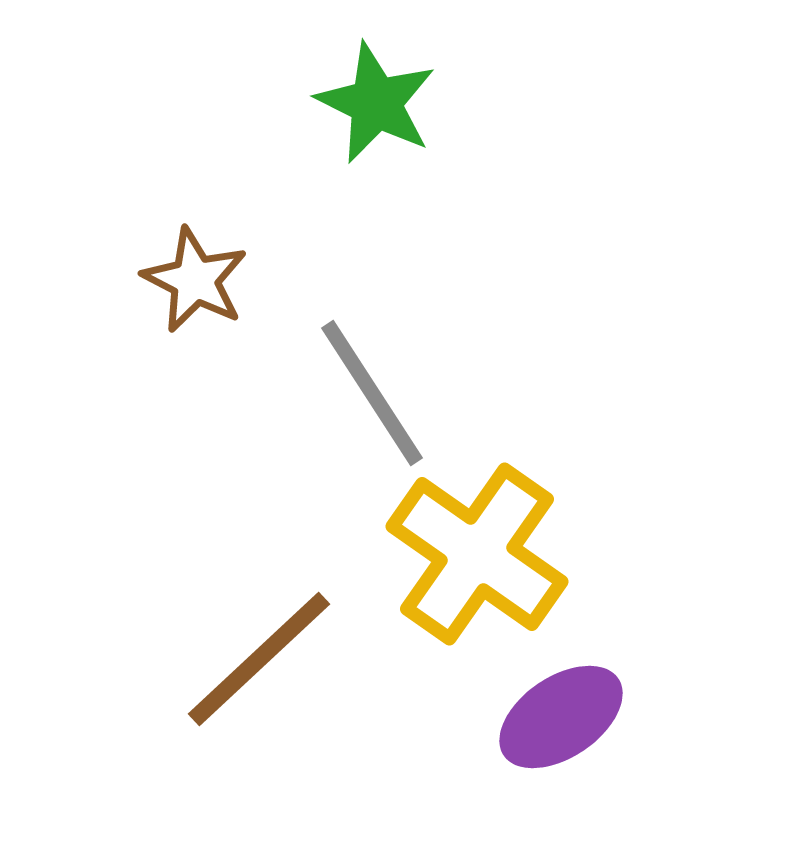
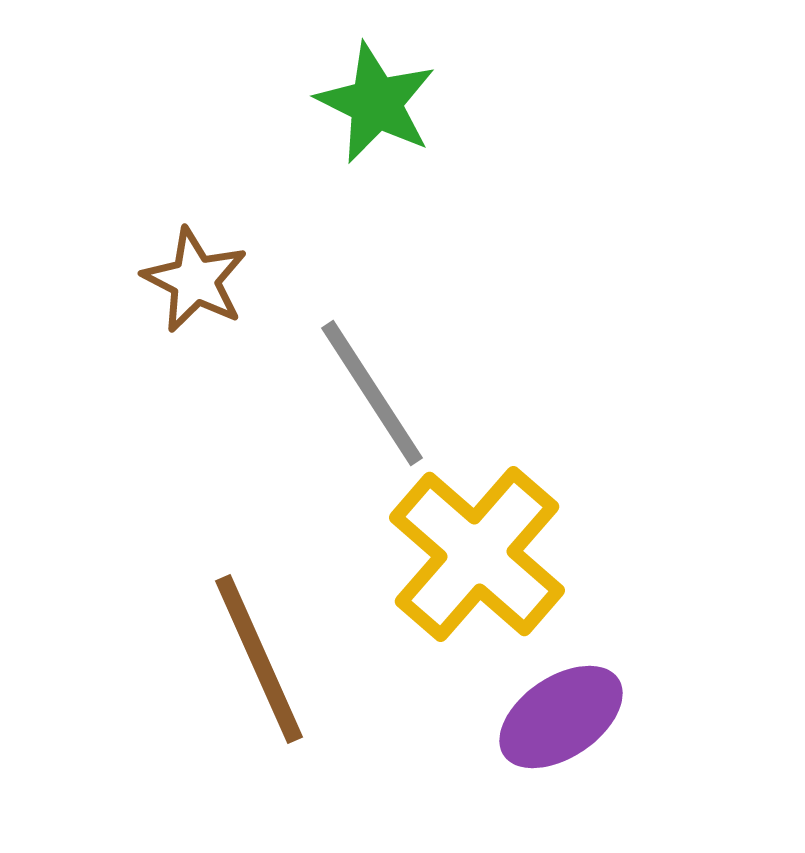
yellow cross: rotated 6 degrees clockwise
brown line: rotated 71 degrees counterclockwise
